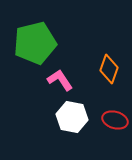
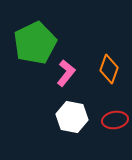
green pentagon: rotated 12 degrees counterclockwise
pink L-shape: moved 6 px right, 7 px up; rotated 72 degrees clockwise
red ellipse: rotated 25 degrees counterclockwise
